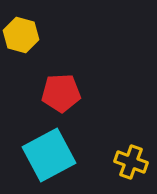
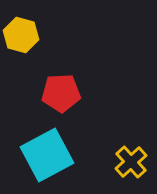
cyan square: moved 2 px left
yellow cross: rotated 28 degrees clockwise
